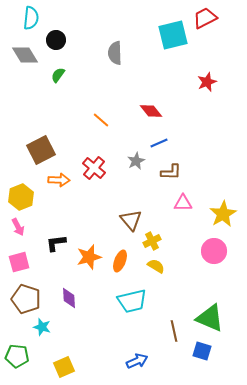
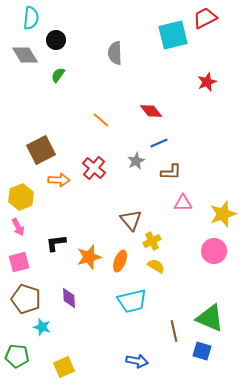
yellow star: rotated 12 degrees clockwise
blue arrow: rotated 35 degrees clockwise
